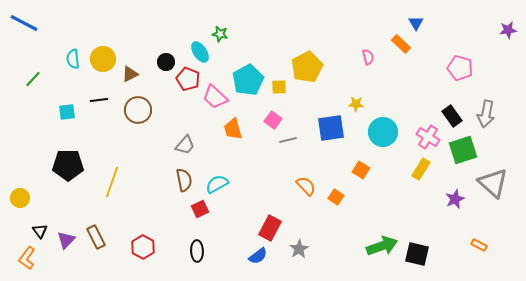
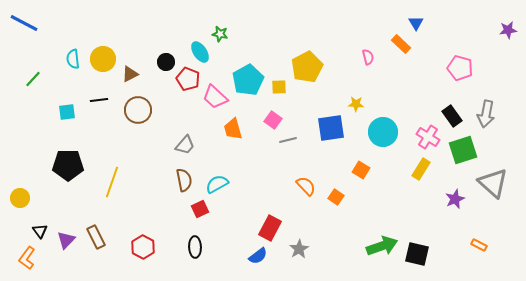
black ellipse at (197, 251): moved 2 px left, 4 px up
